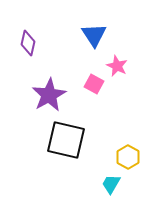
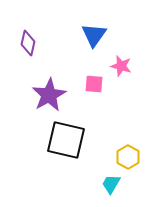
blue triangle: rotated 8 degrees clockwise
pink star: moved 4 px right; rotated 10 degrees counterclockwise
pink square: rotated 24 degrees counterclockwise
